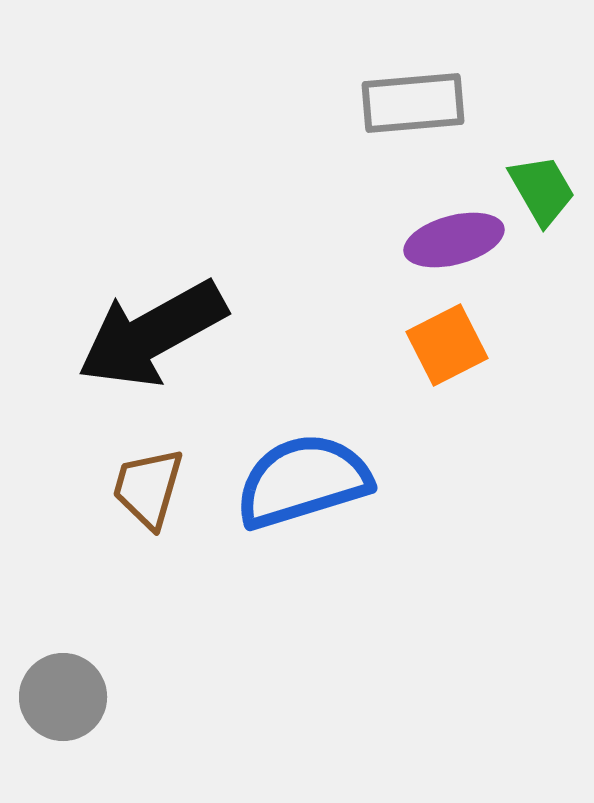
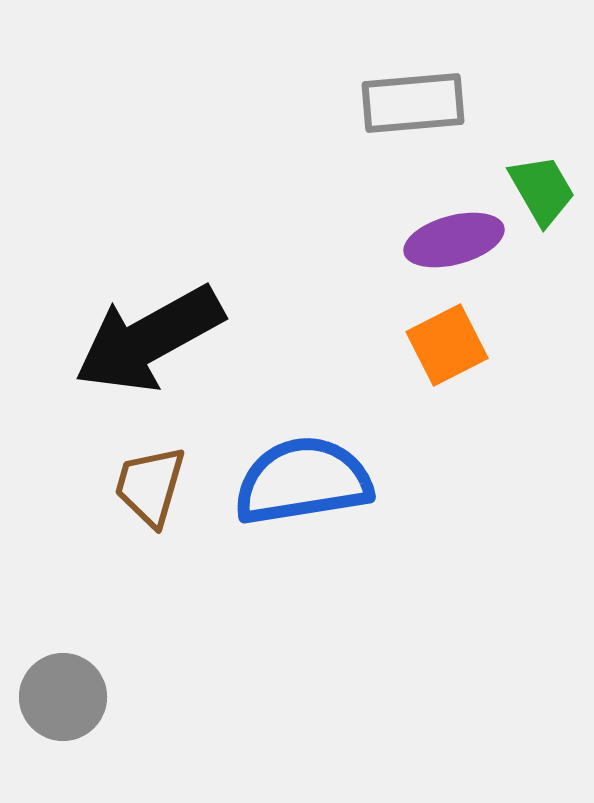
black arrow: moved 3 px left, 5 px down
blue semicircle: rotated 8 degrees clockwise
brown trapezoid: moved 2 px right, 2 px up
